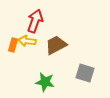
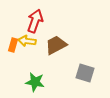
green star: moved 10 px left
